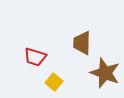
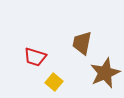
brown trapezoid: rotated 10 degrees clockwise
brown star: rotated 28 degrees clockwise
